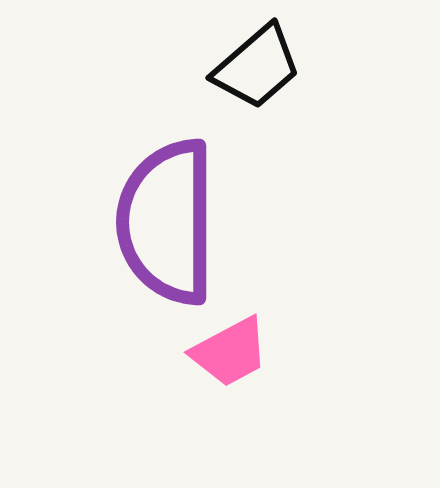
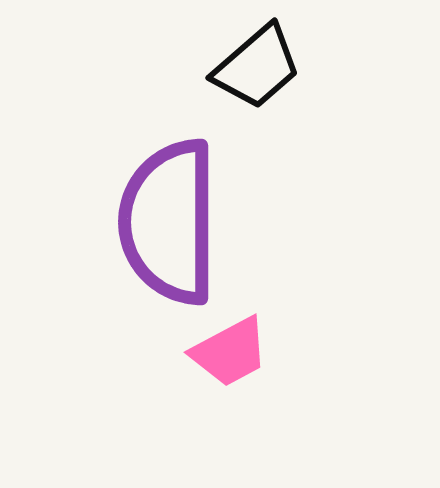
purple semicircle: moved 2 px right
